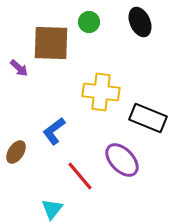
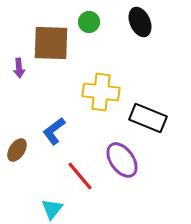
purple arrow: rotated 42 degrees clockwise
brown ellipse: moved 1 px right, 2 px up
purple ellipse: rotated 9 degrees clockwise
